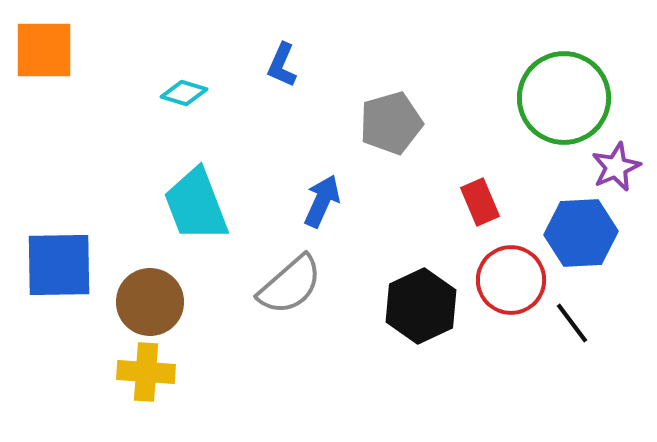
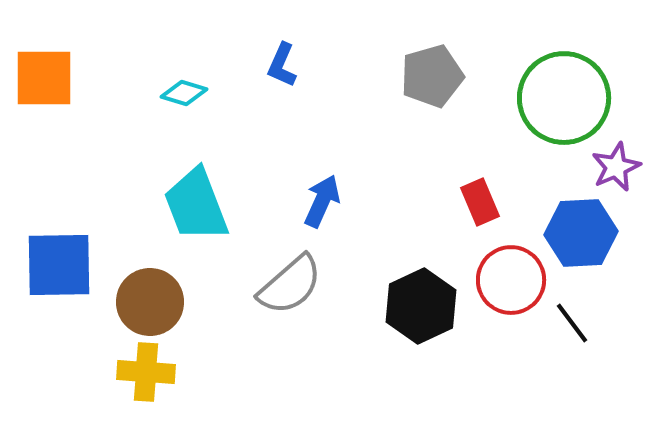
orange square: moved 28 px down
gray pentagon: moved 41 px right, 47 px up
